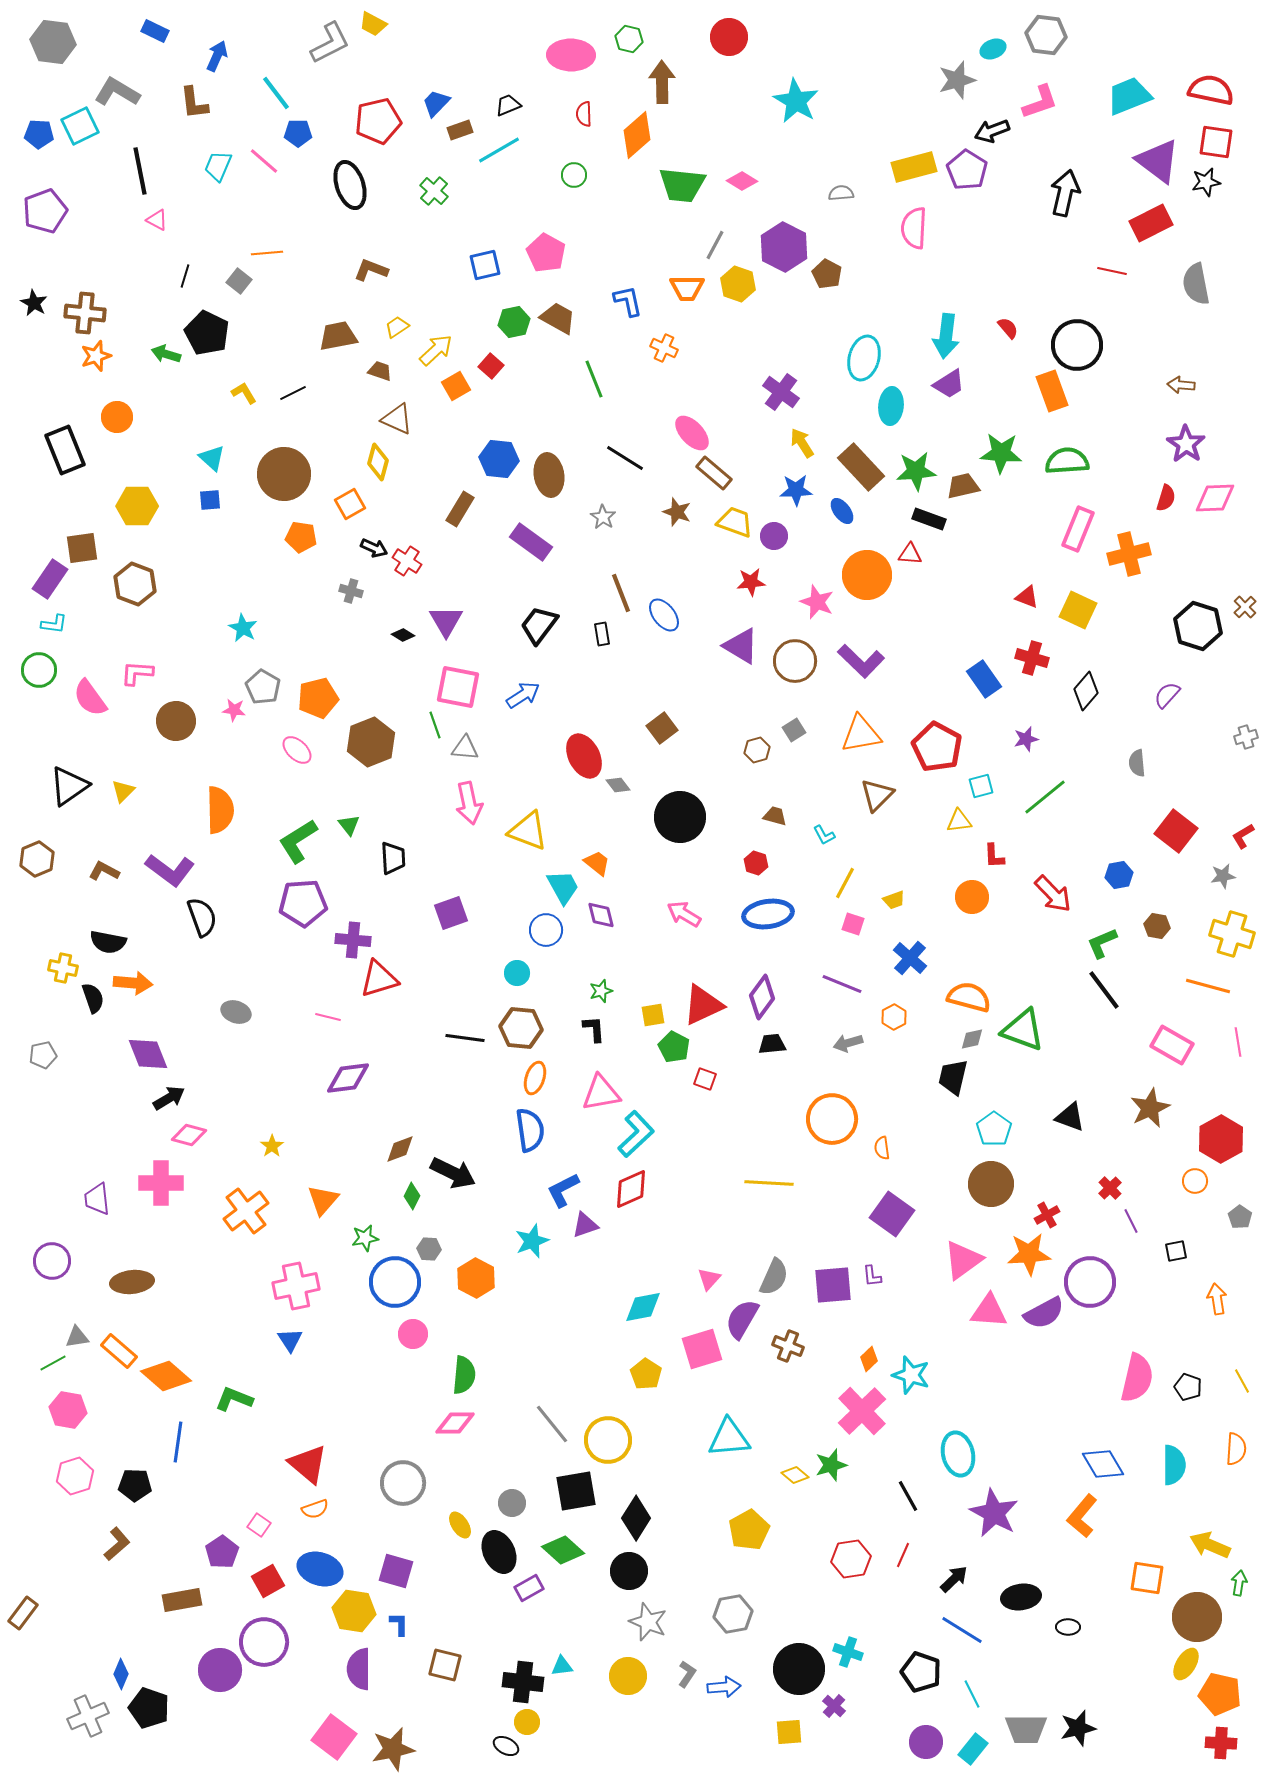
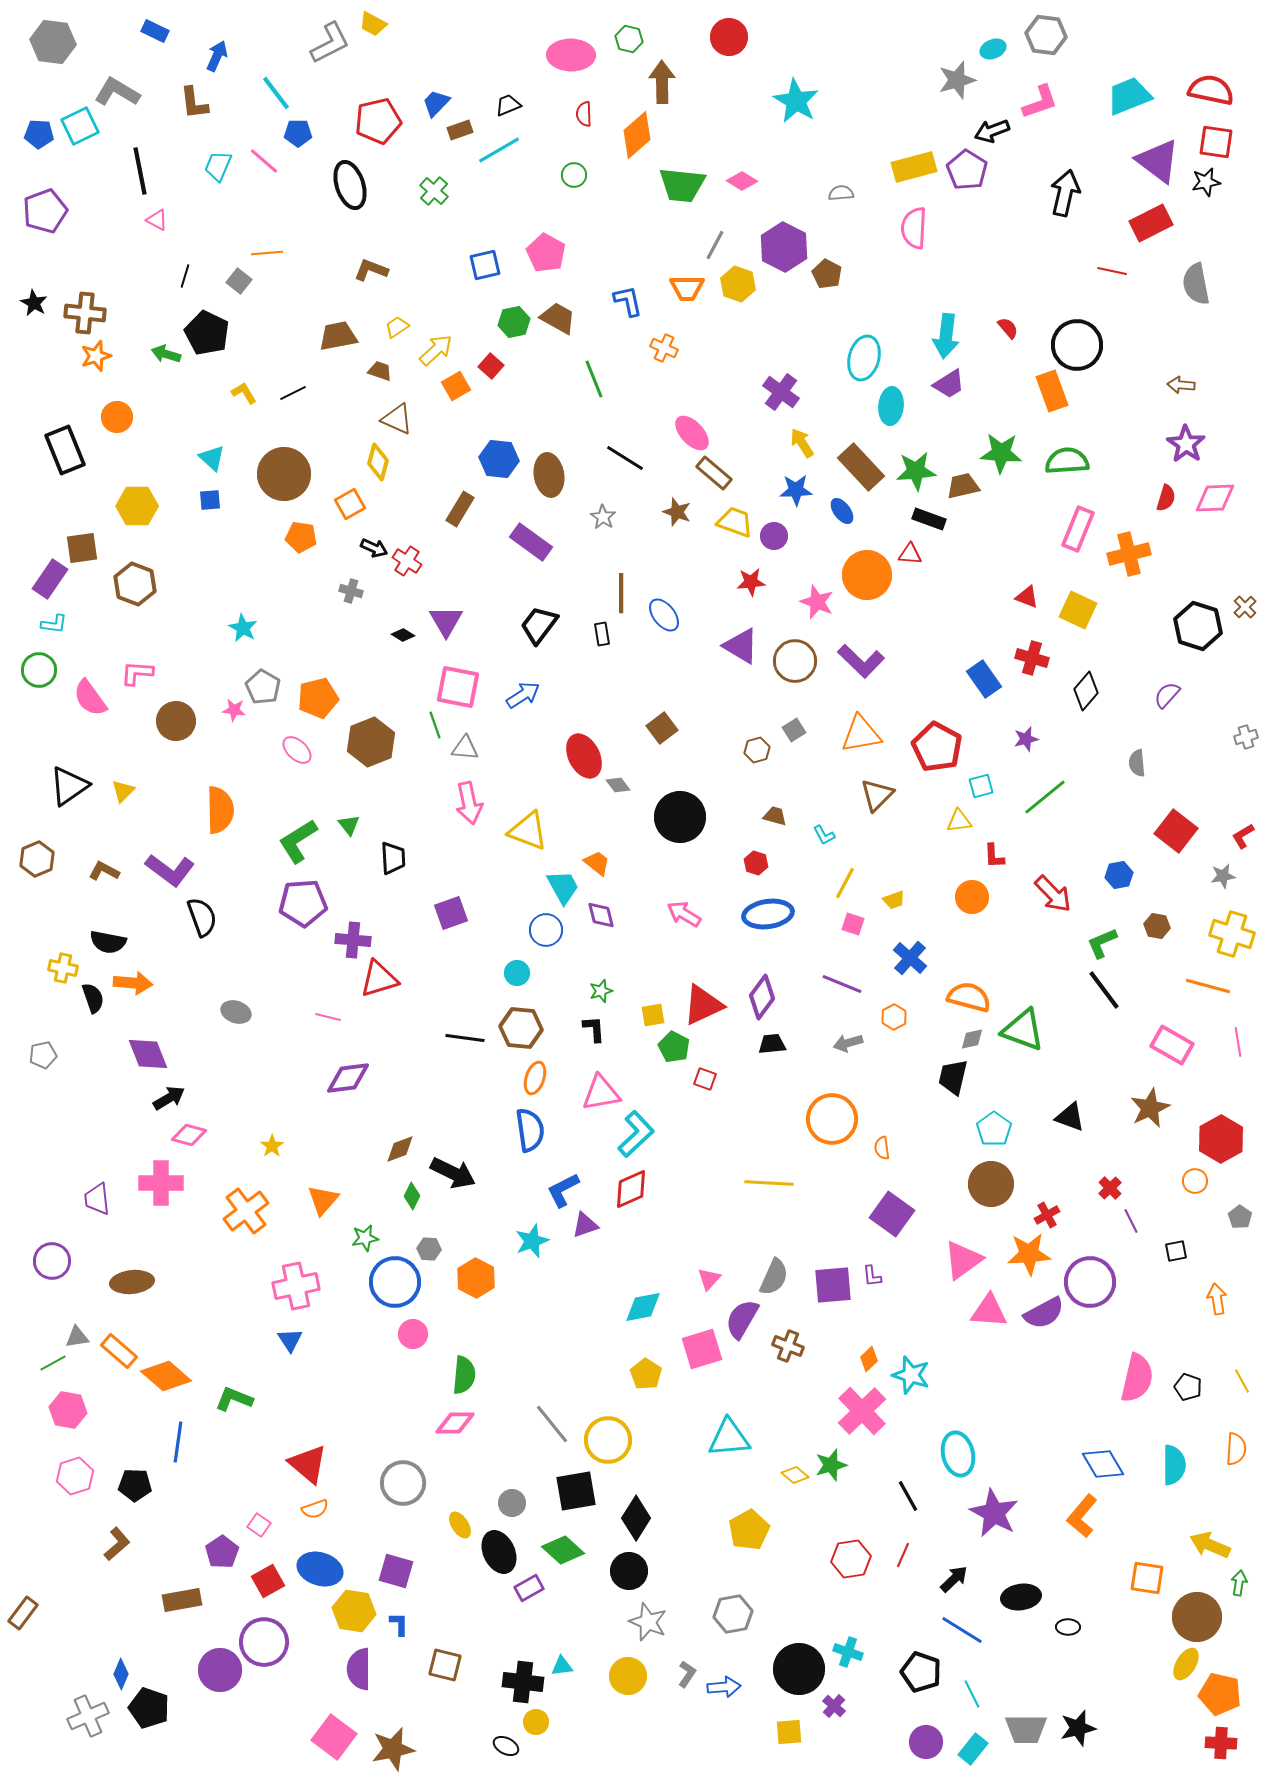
brown line at (621, 593): rotated 21 degrees clockwise
yellow circle at (527, 1722): moved 9 px right
